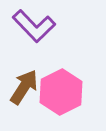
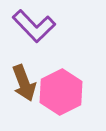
brown arrow: moved 4 px up; rotated 126 degrees clockwise
